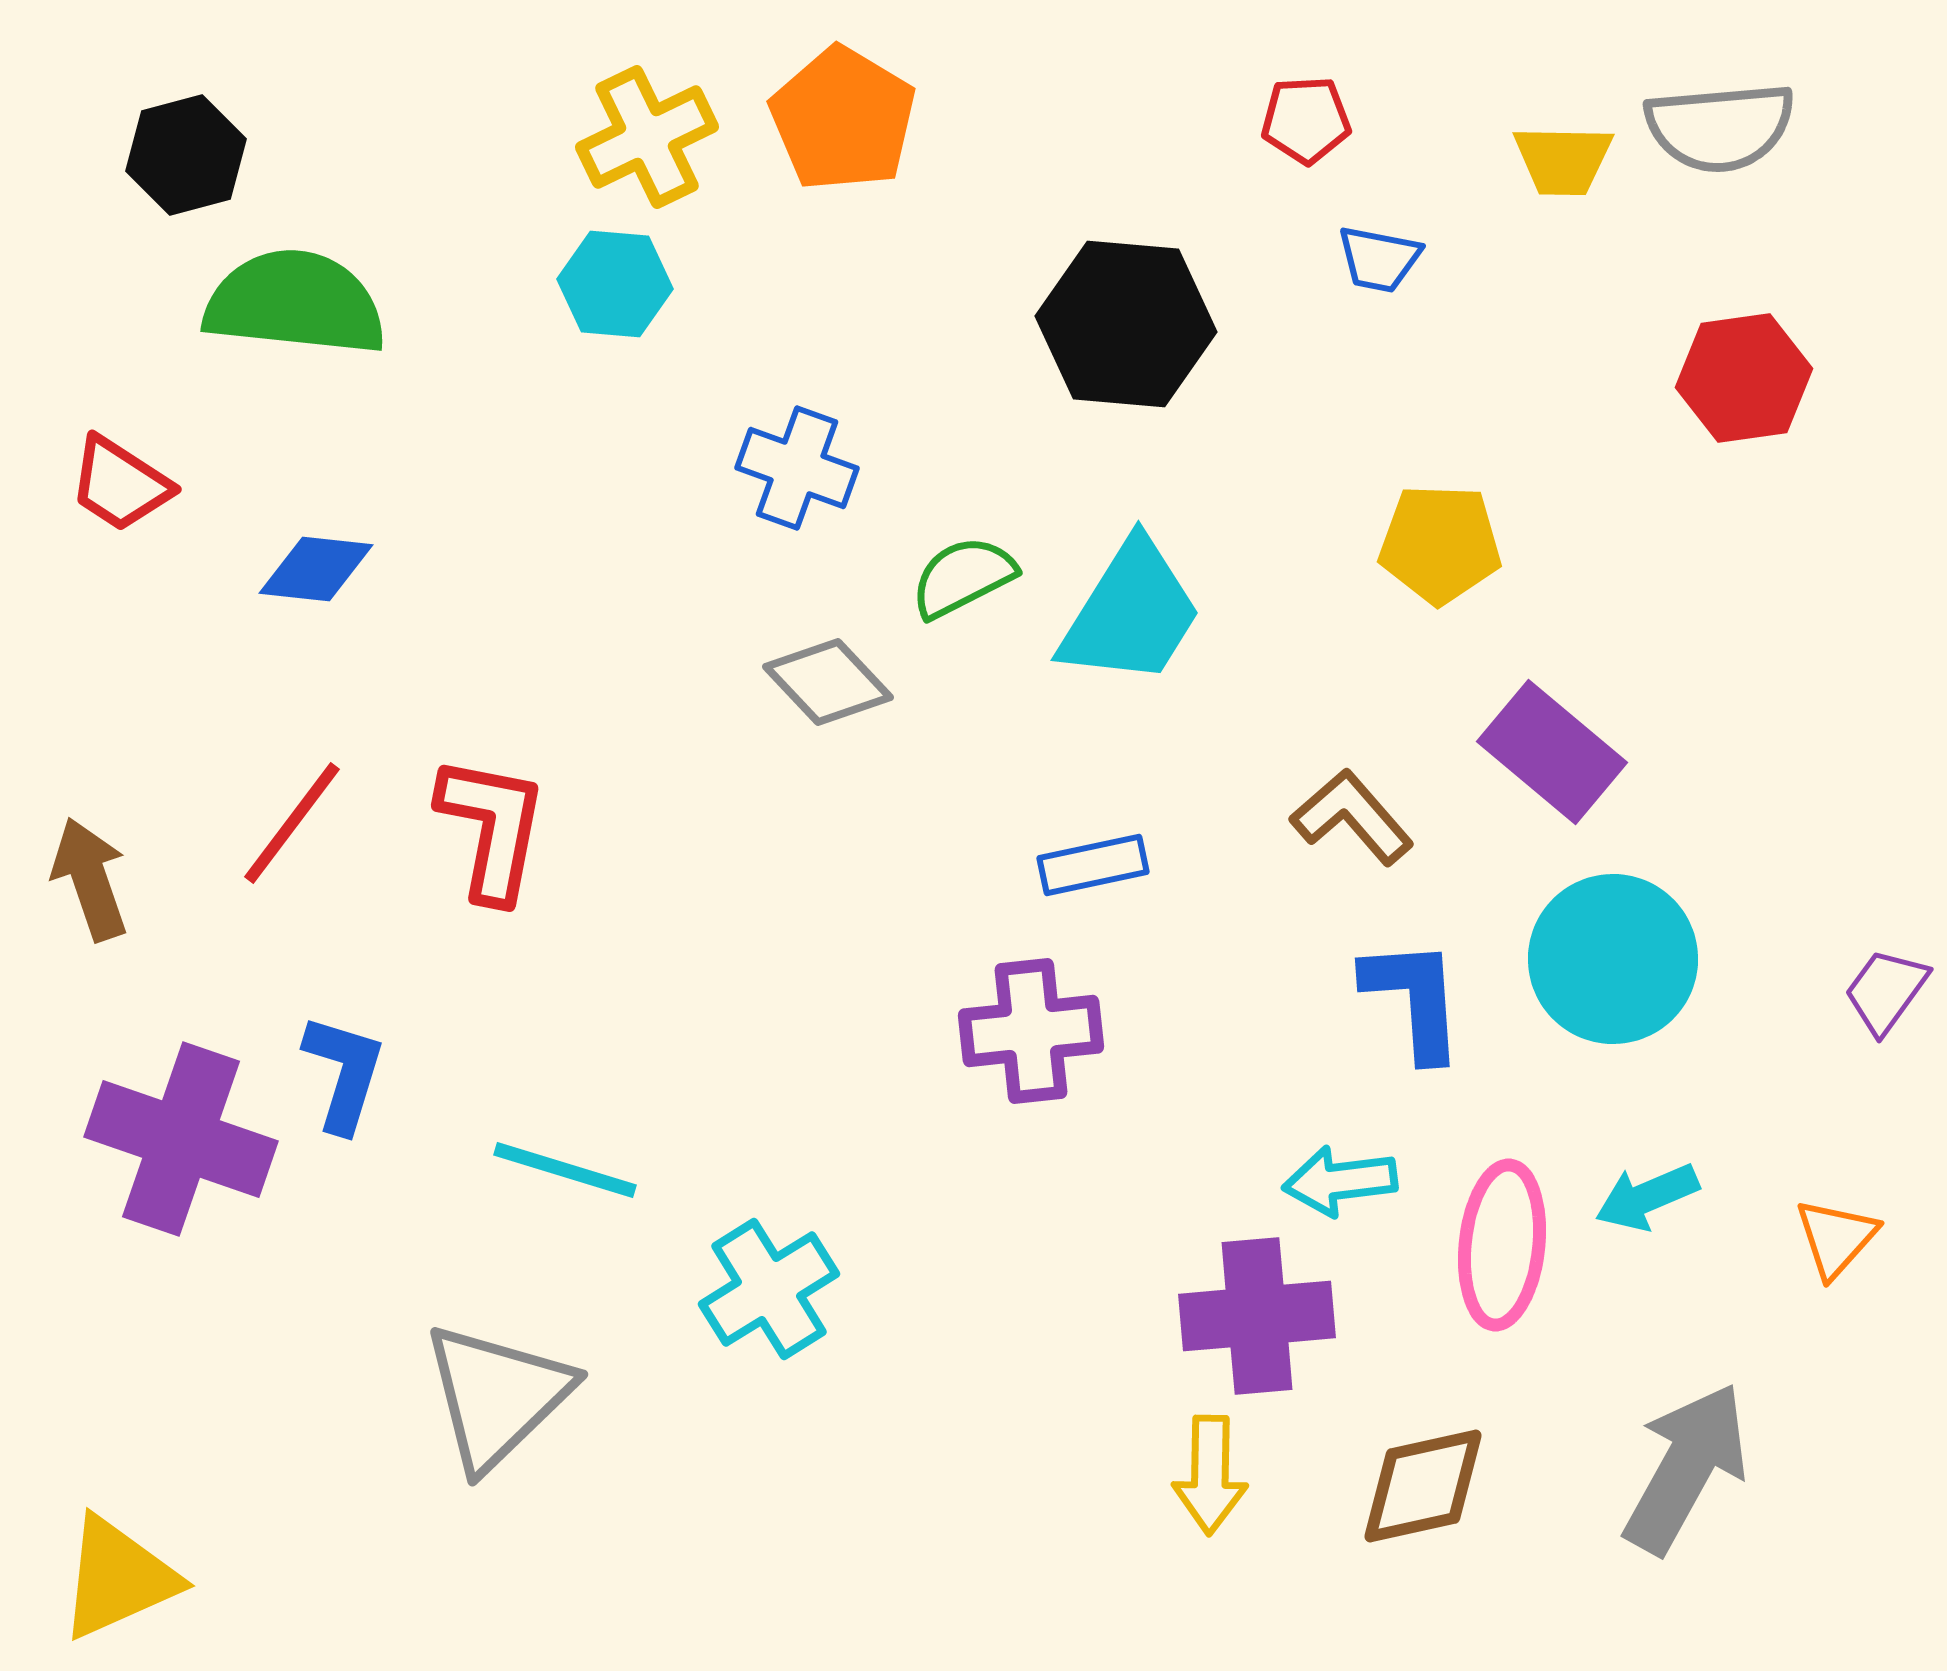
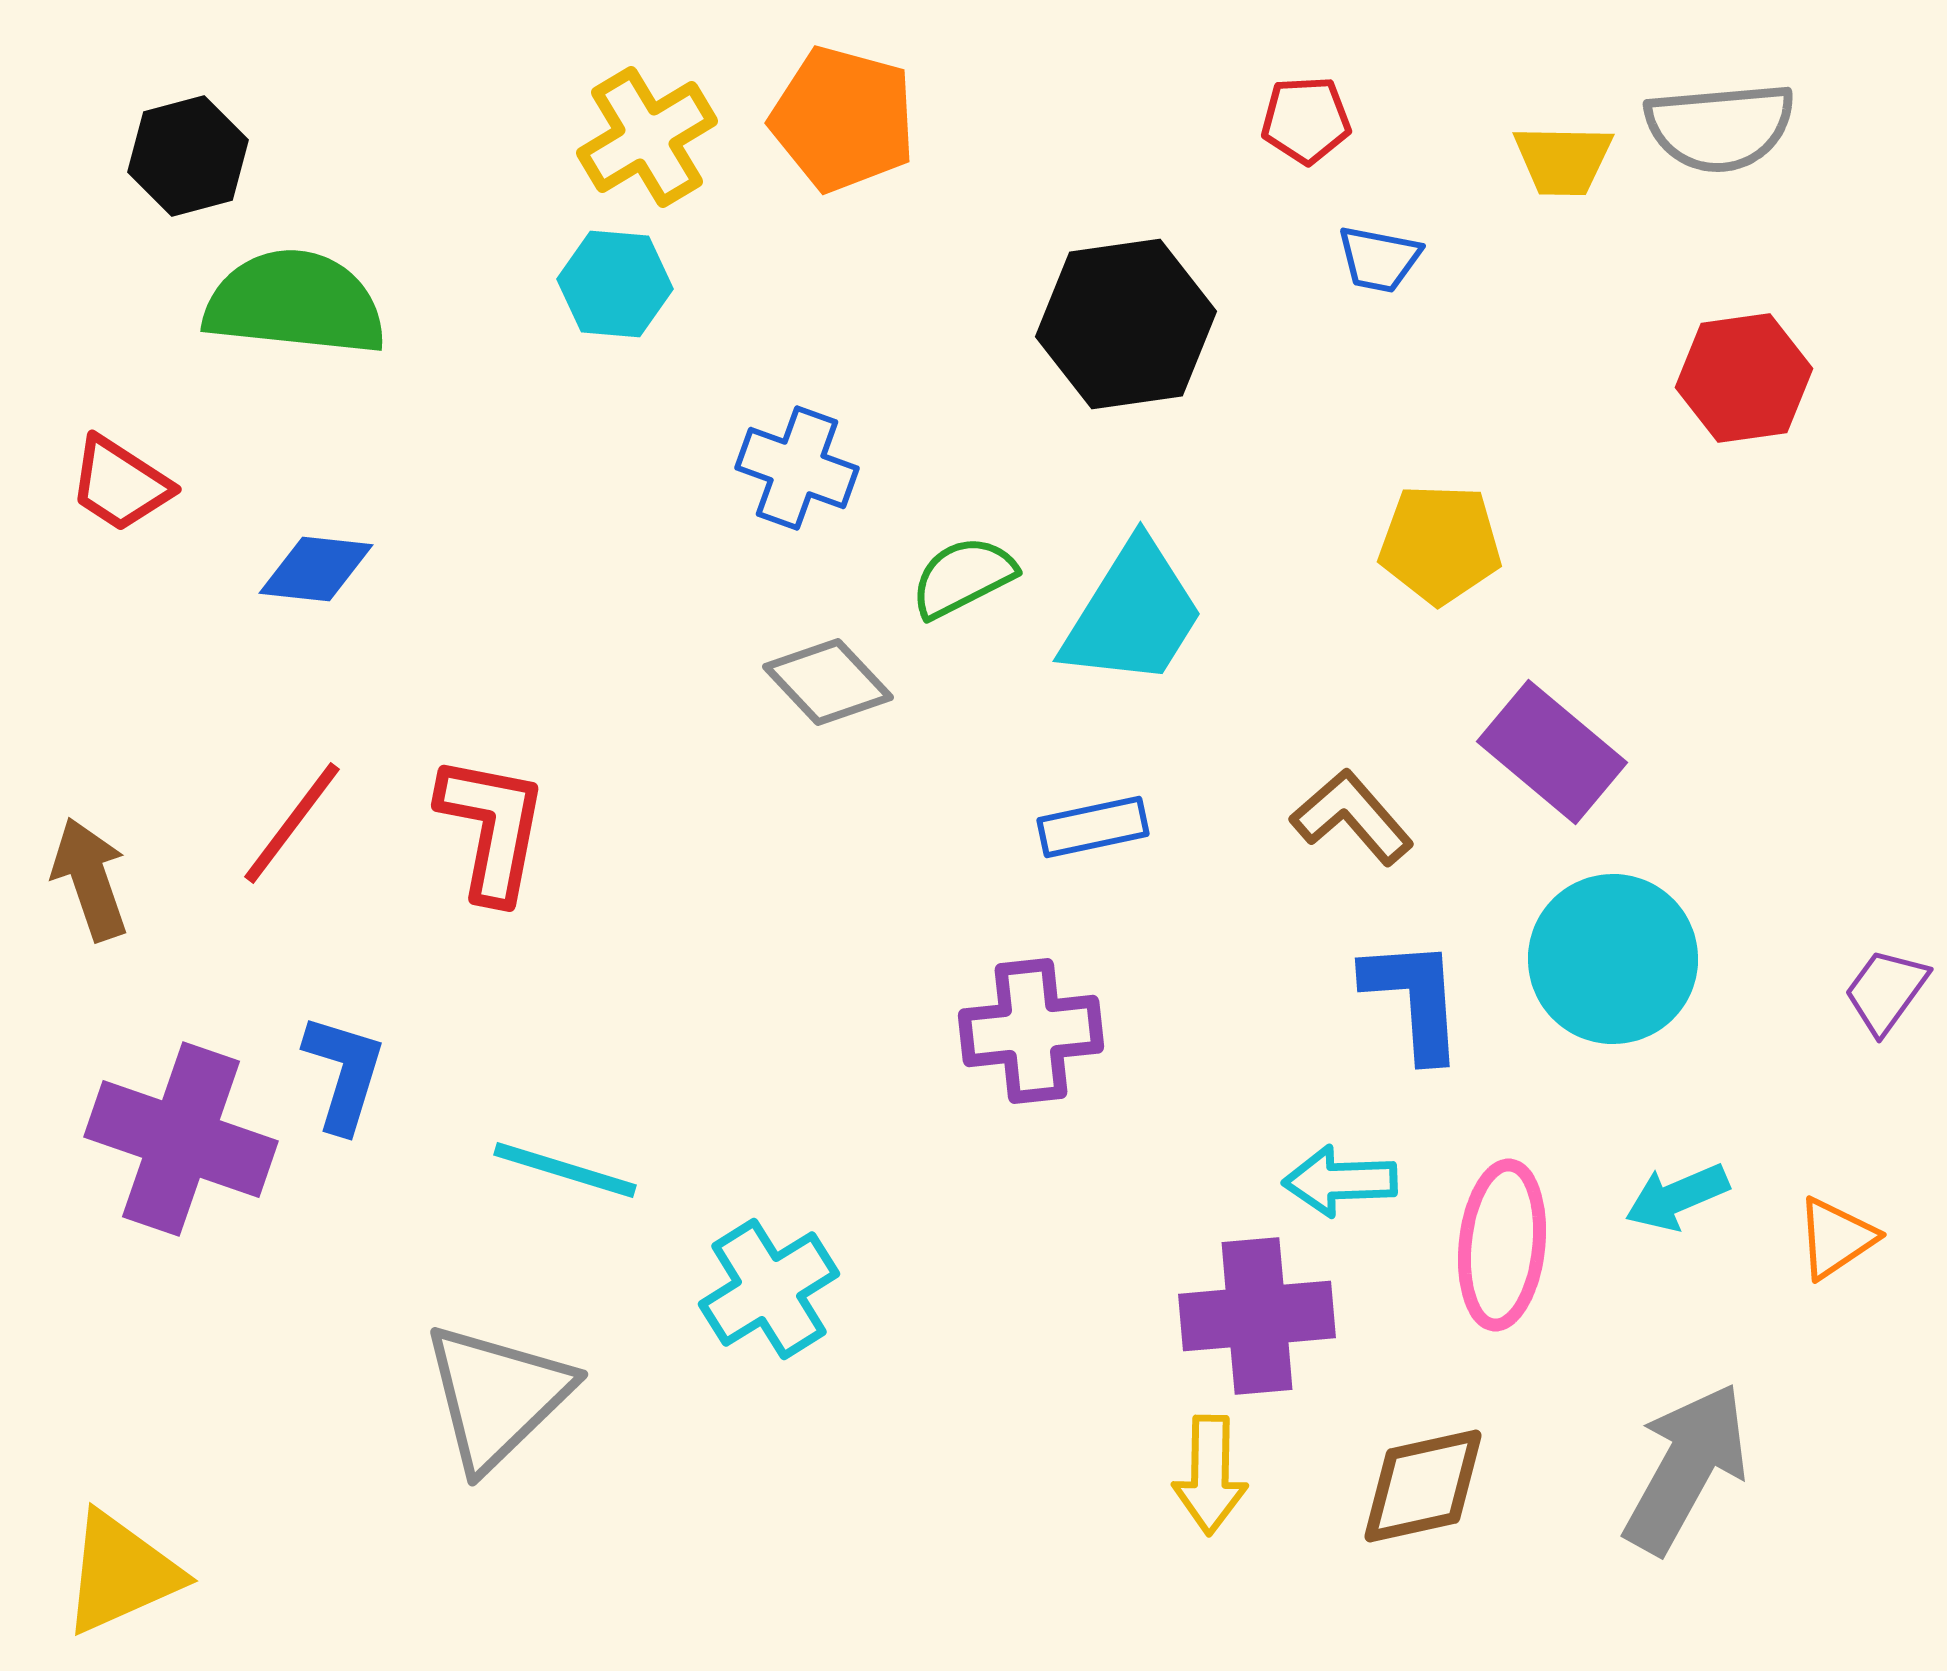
orange pentagon at (843, 119): rotated 16 degrees counterclockwise
yellow cross at (647, 137): rotated 5 degrees counterclockwise
black hexagon at (186, 155): moved 2 px right, 1 px down
black hexagon at (1126, 324): rotated 13 degrees counterclockwise
cyan trapezoid at (1131, 613): moved 2 px right, 1 px down
blue rectangle at (1093, 865): moved 38 px up
cyan arrow at (1340, 1181): rotated 5 degrees clockwise
cyan arrow at (1647, 1197): moved 30 px right
orange triangle at (1836, 1238): rotated 14 degrees clockwise
yellow triangle at (118, 1578): moved 3 px right, 5 px up
